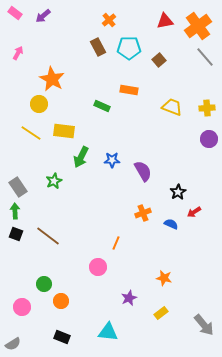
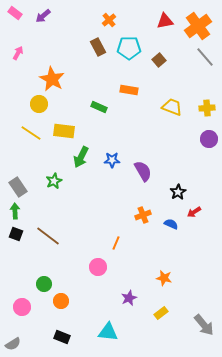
green rectangle at (102, 106): moved 3 px left, 1 px down
orange cross at (143, 213): moved 2 px down
